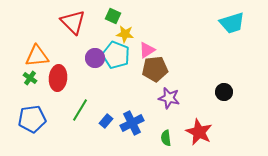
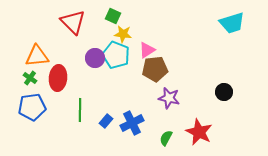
yellow star: moved 2 px left
green line: rotated 30 degrees counterclockwise
blue pentagon: moved 12 px up
green semicircle: rotated 35 degrees clockwise
